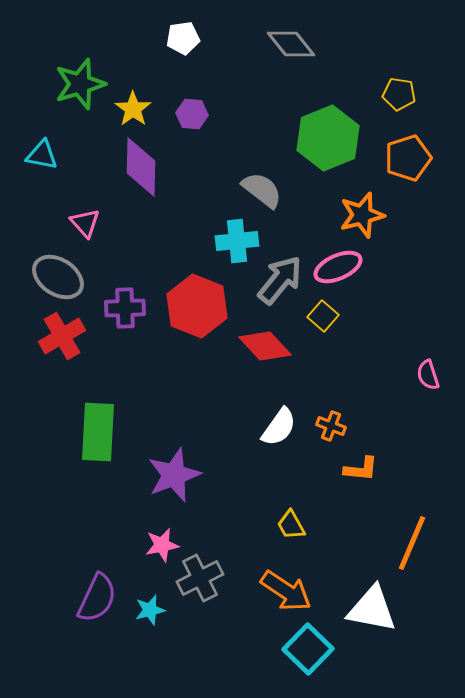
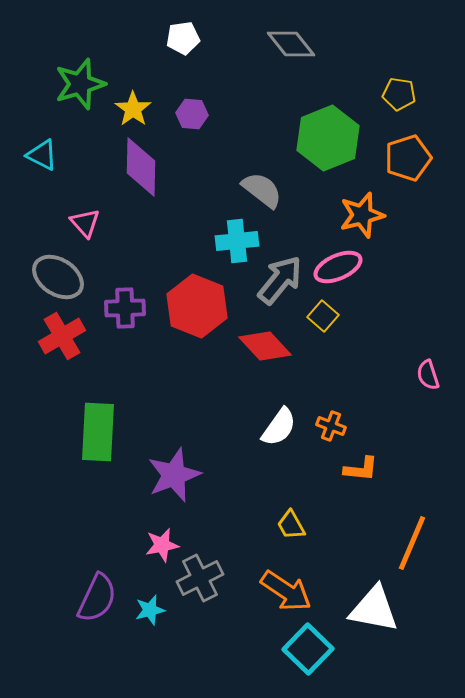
cyan triangle: rotated 16 degrees clockwise
white triangle: moved 2 px right
